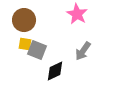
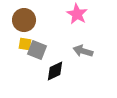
gray arrow: rotated 72 degrees clockwise
